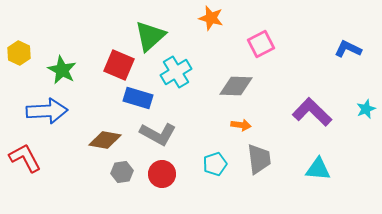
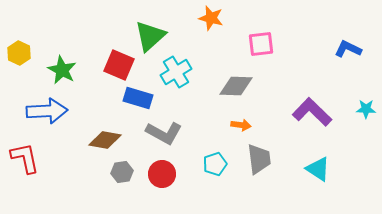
pink square: rotated 20 degrees clockwise
cyan star: rotated 24 degrees clockwise
gray L-shape: moved 6 px right, 1 px up
red L-shape: rotated 16 degrees clockwise
cyan triangle: rotated 28 degrees clockwise
